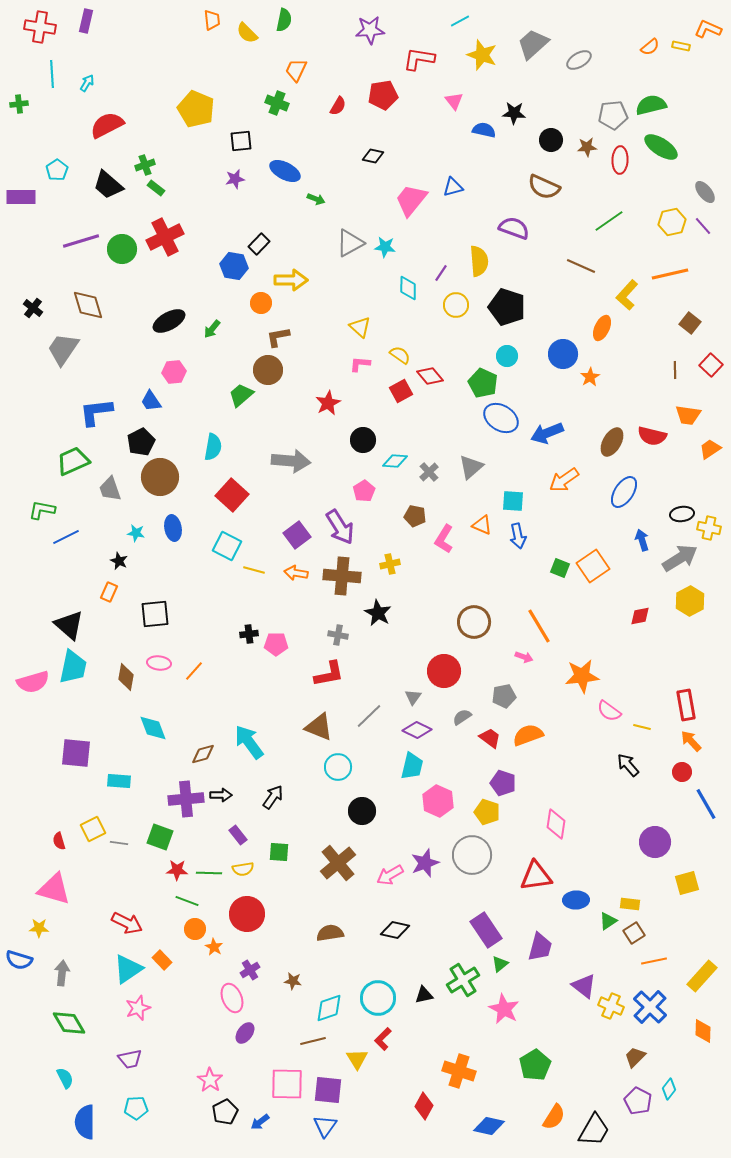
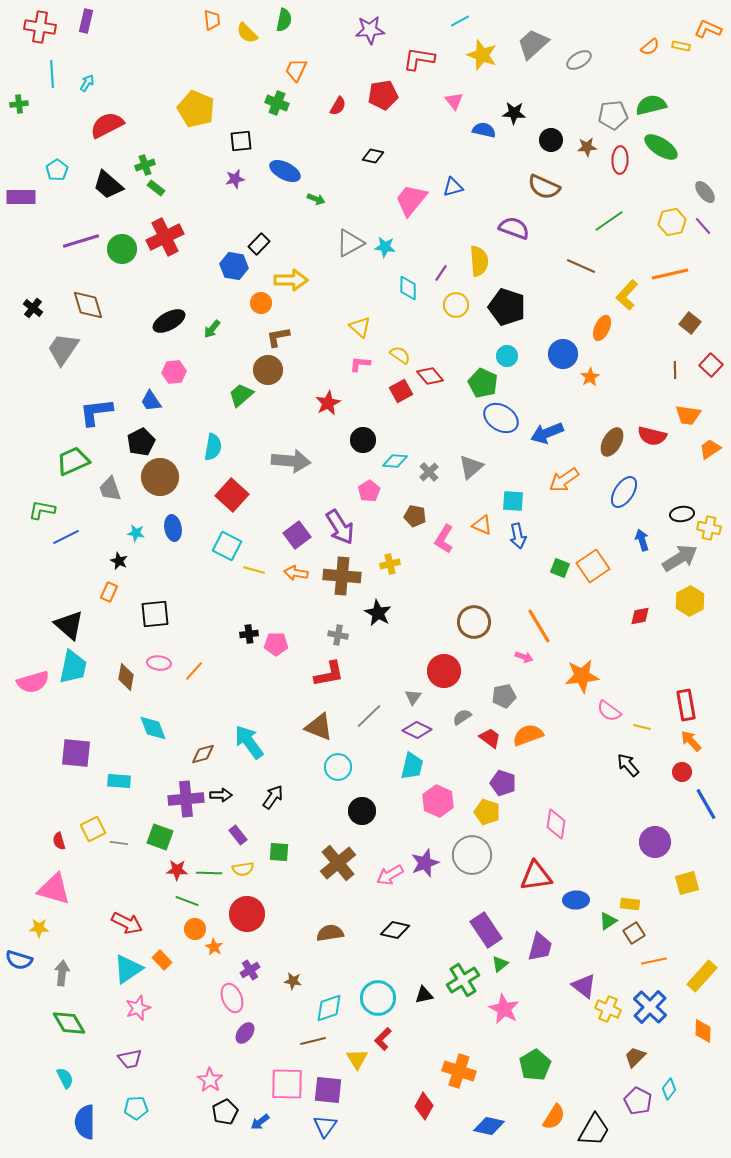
pink pentagon at (364, 491): moved 5 px right
yellow cross at (611, 1006): moved 3 px left, 3 px down
